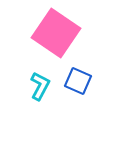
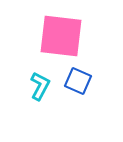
pink square: moved 5 px right, 3 px down; rotated 27 degrees counterclockwise
